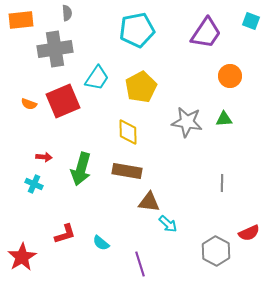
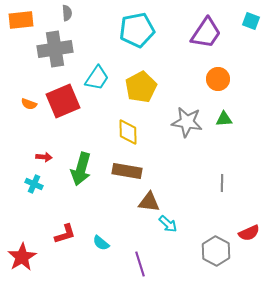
orange circle: moved 12 px left, 3 px down
